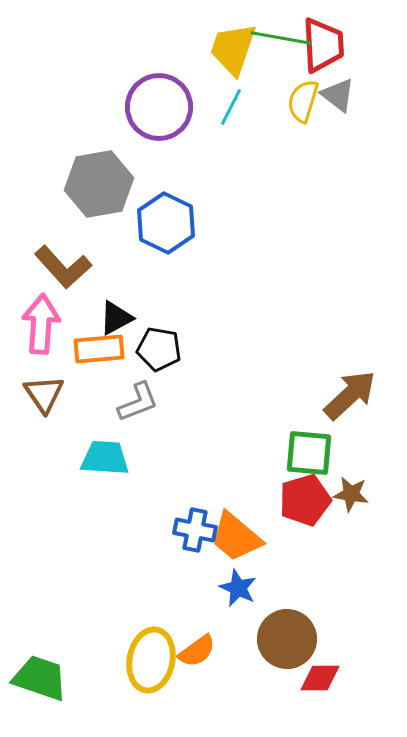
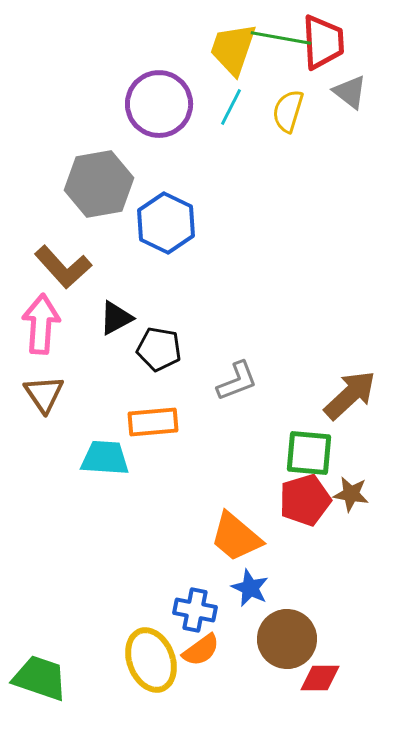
red trapezoid: moved 3 px up
gray triangle: moved 12 px right, 3 px up
yellow semicircle: moved 15 px left, 10 px down
purple circle: moved 3 px up
orange rectangle: moved 54 px right, 73 px down
gray L-shape: moved 99 px right, 21 px up
blue cross: moved 80 px down
blue star: moved 12 px right
orange semicircle: moved 4 px right, 1 px up
yellow ellipse: rotated 32 degrees counterclockwise
